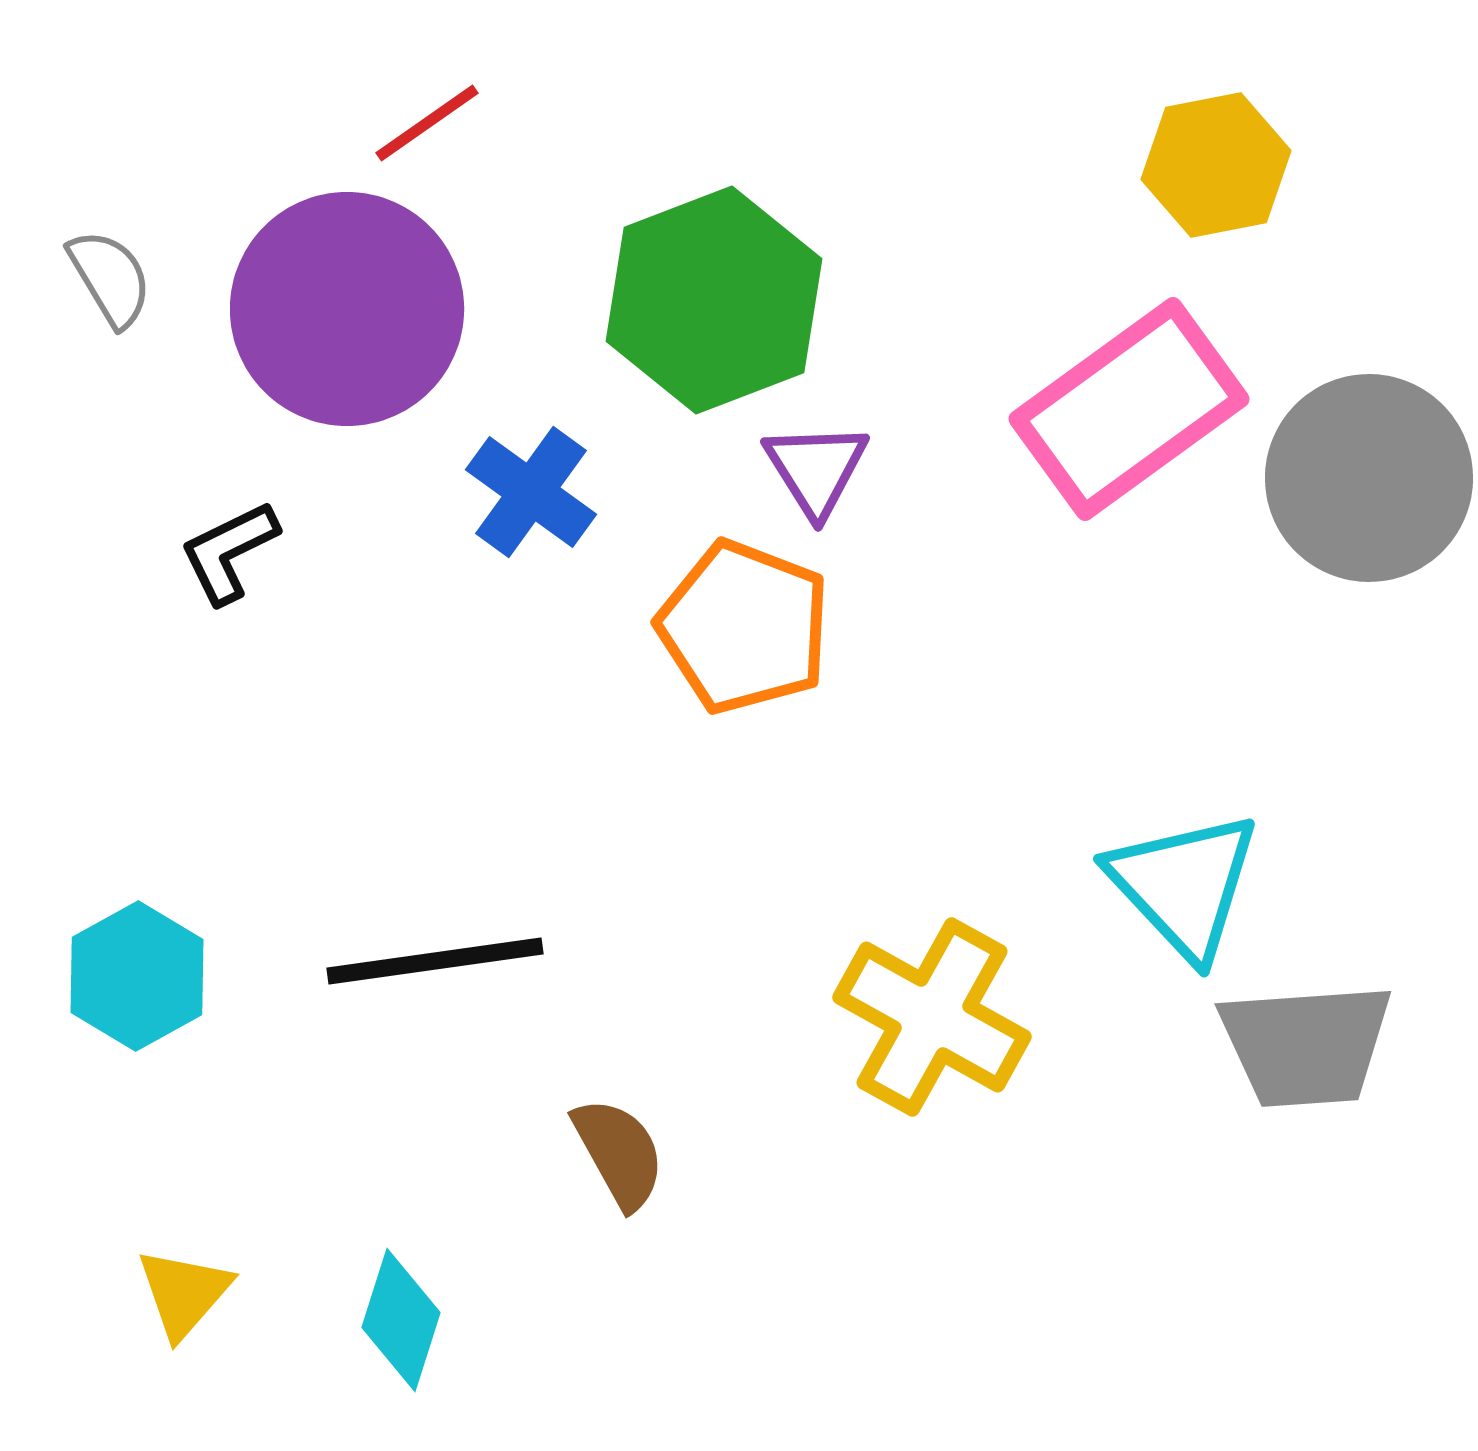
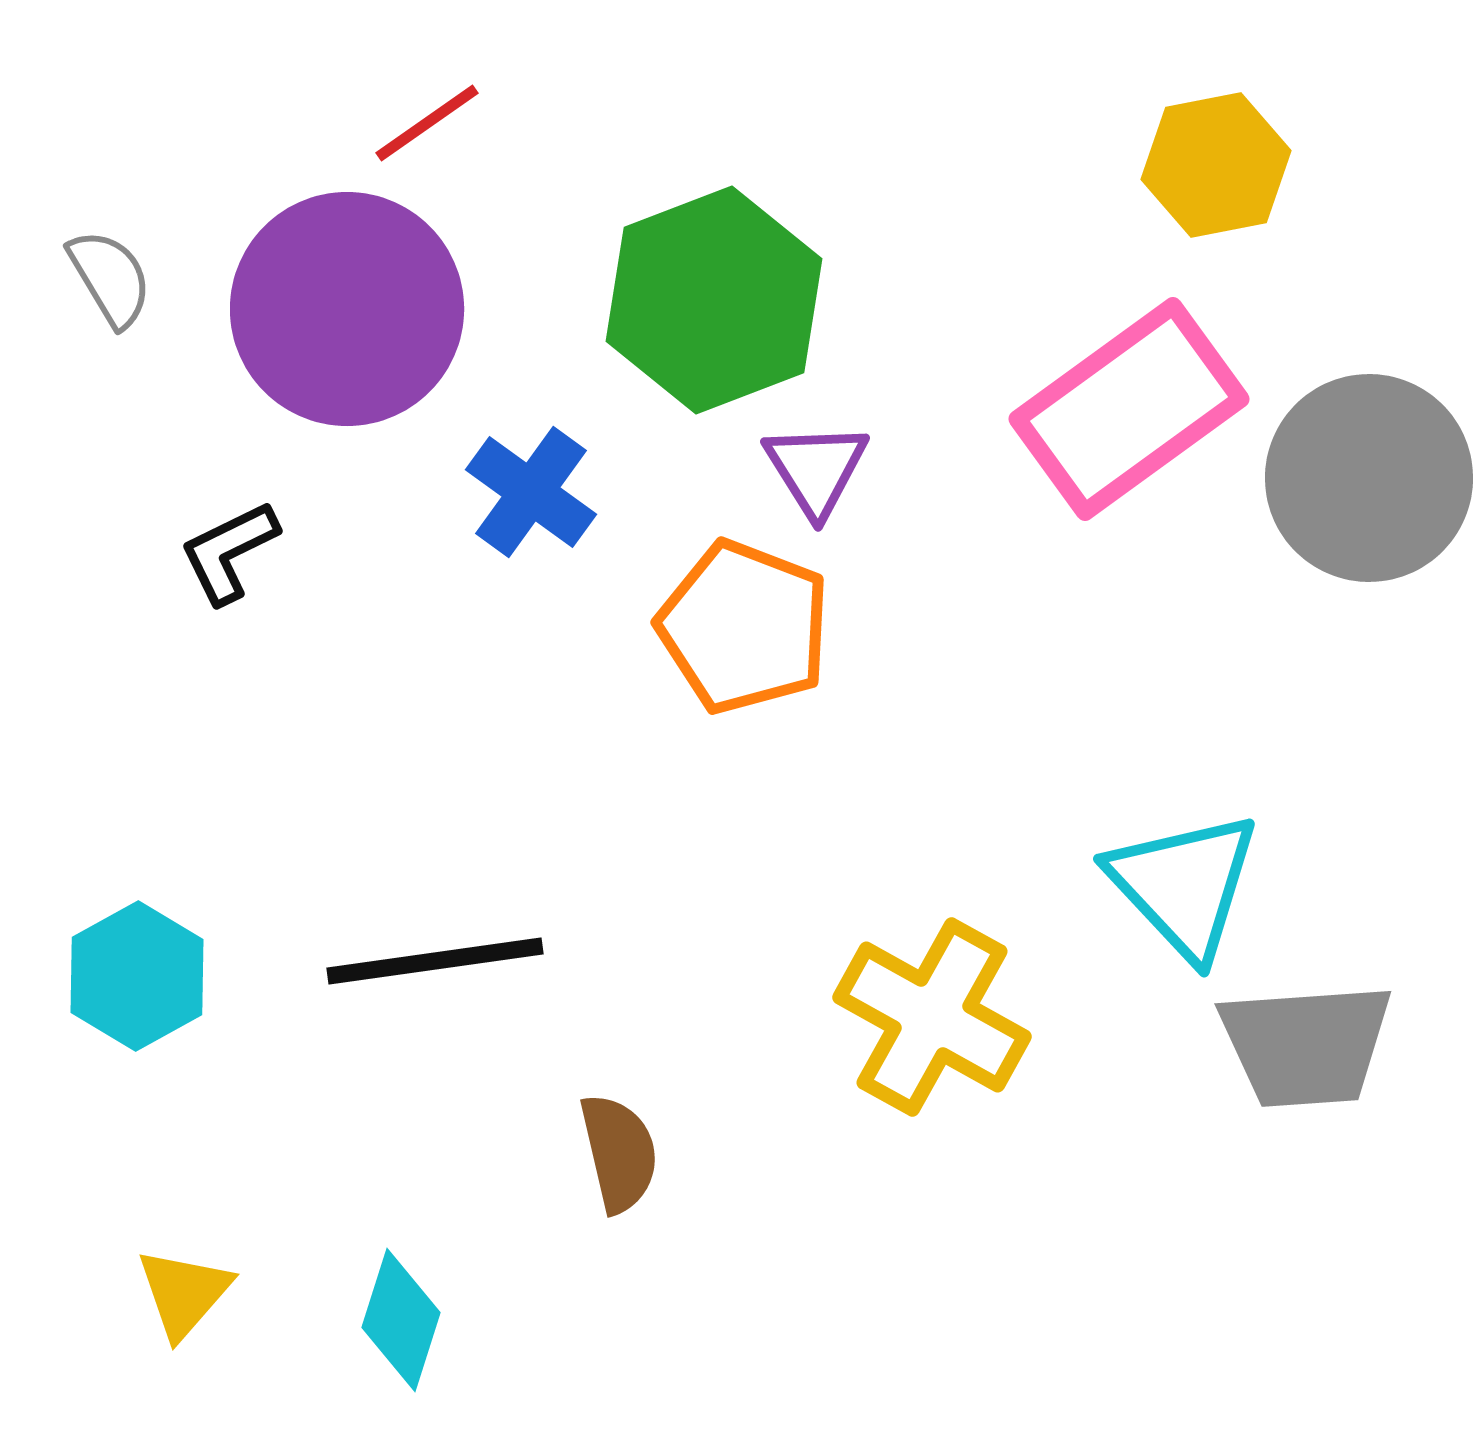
brown semicircle: rotated 16 degrees clockwise
